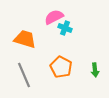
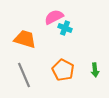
orange pentagon: moved 2 px right, 3 px down
